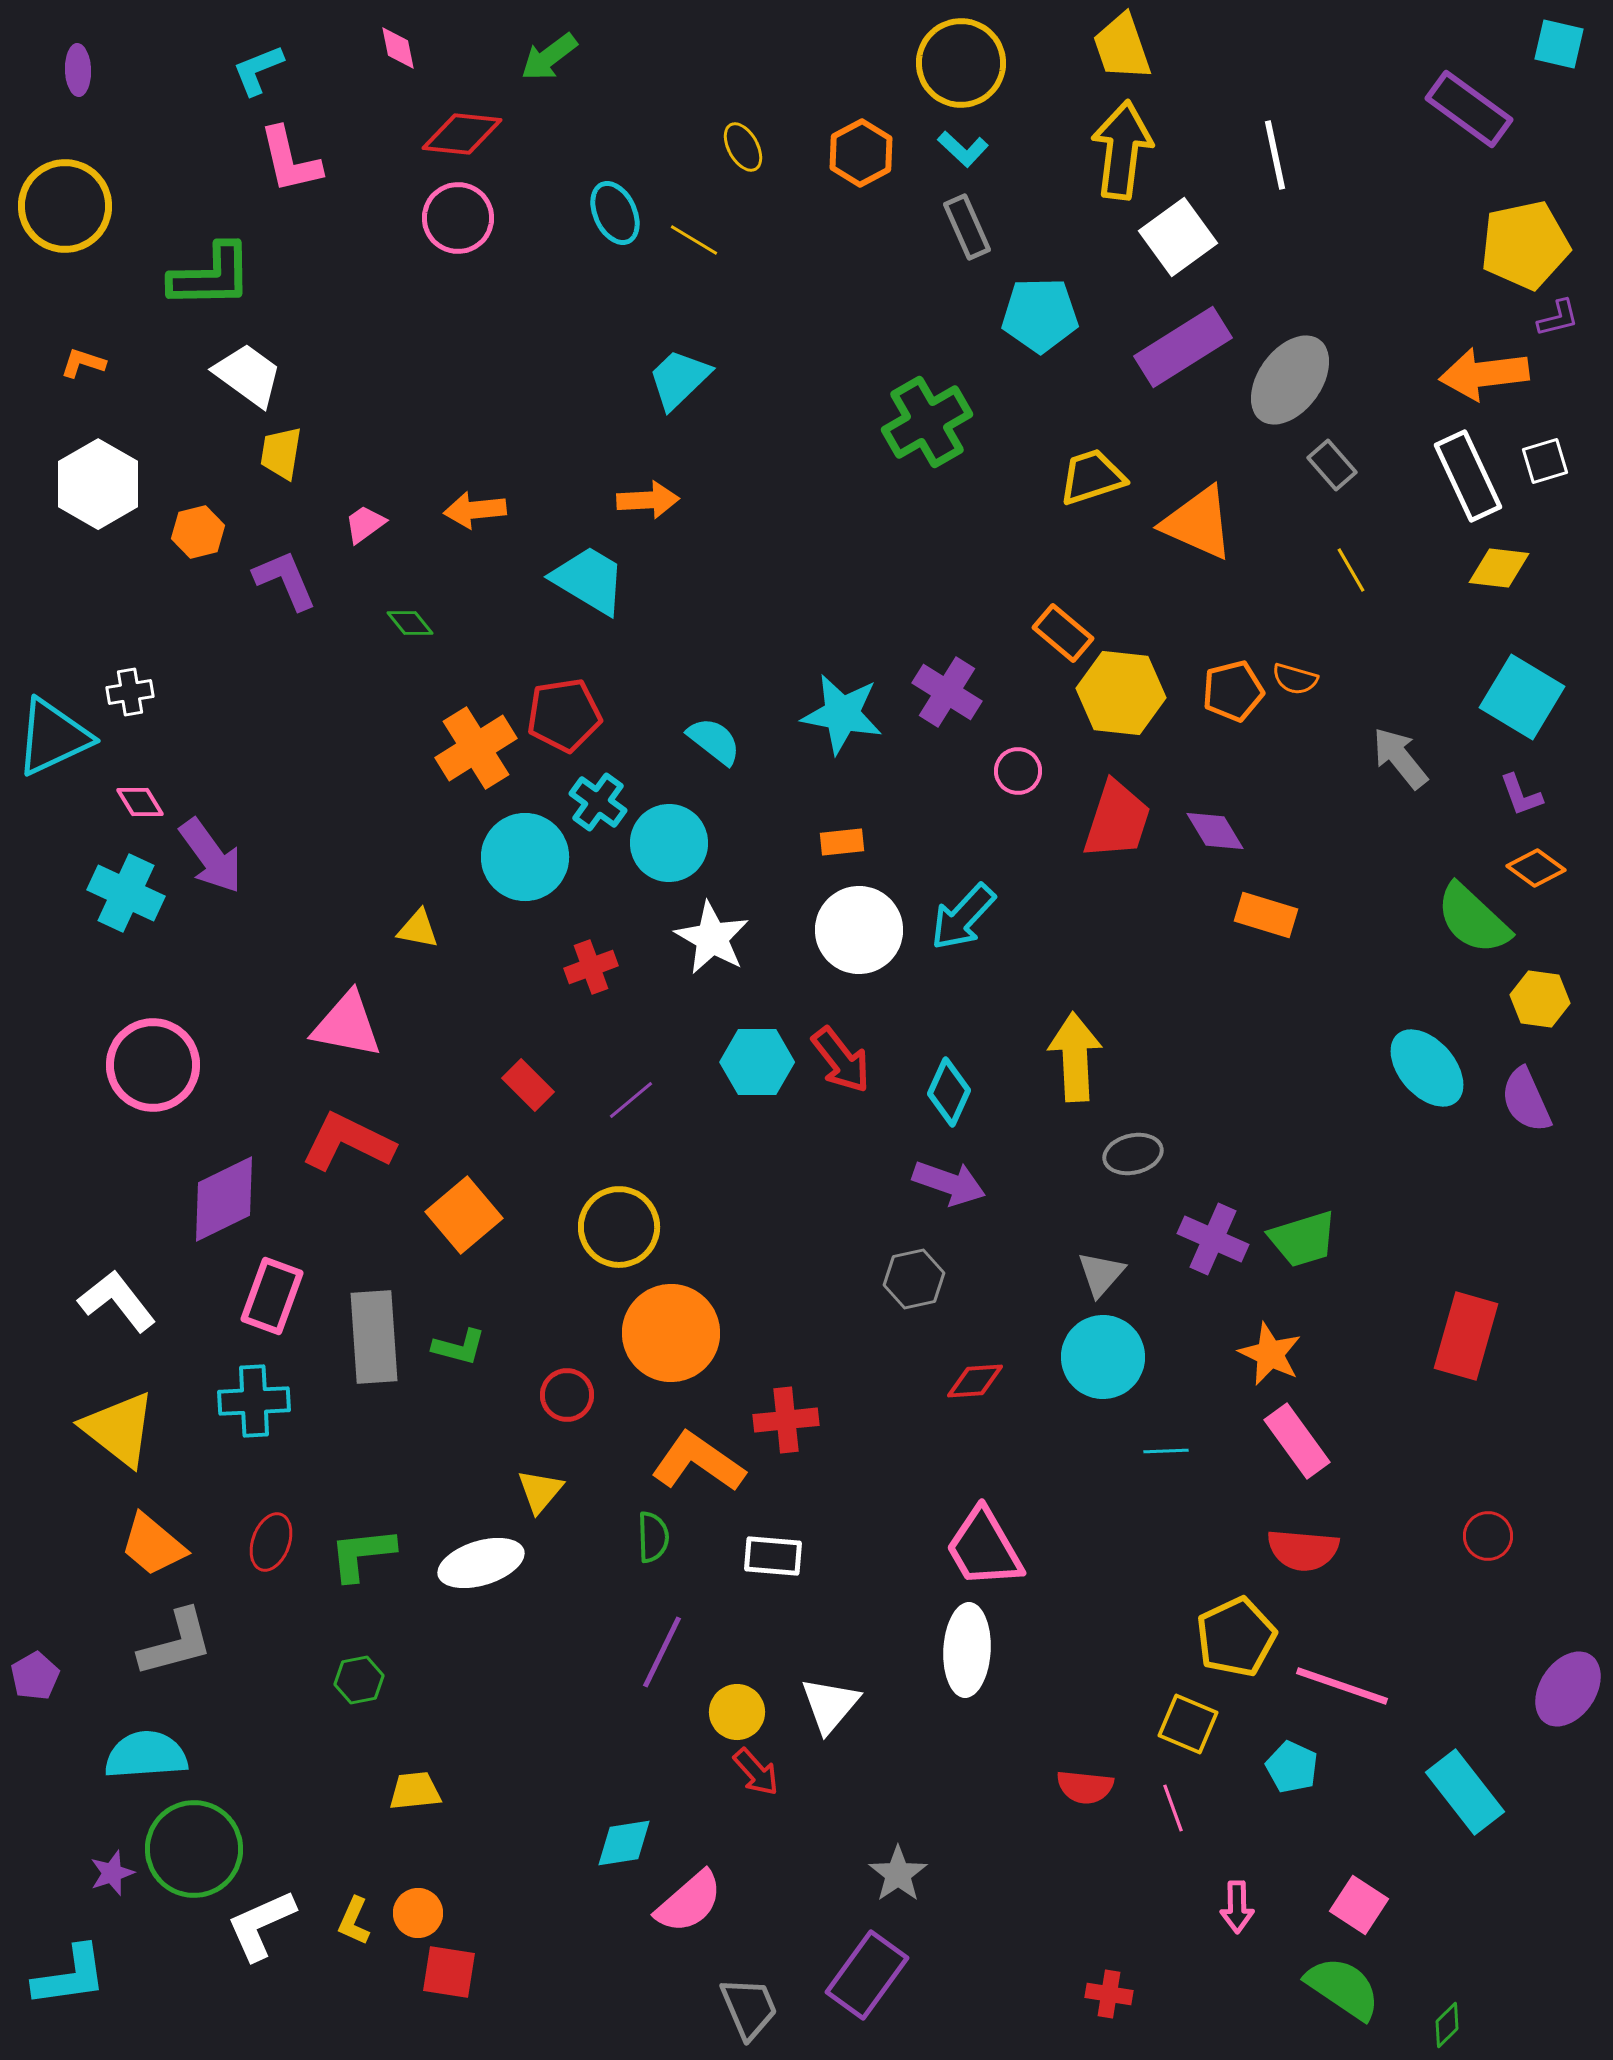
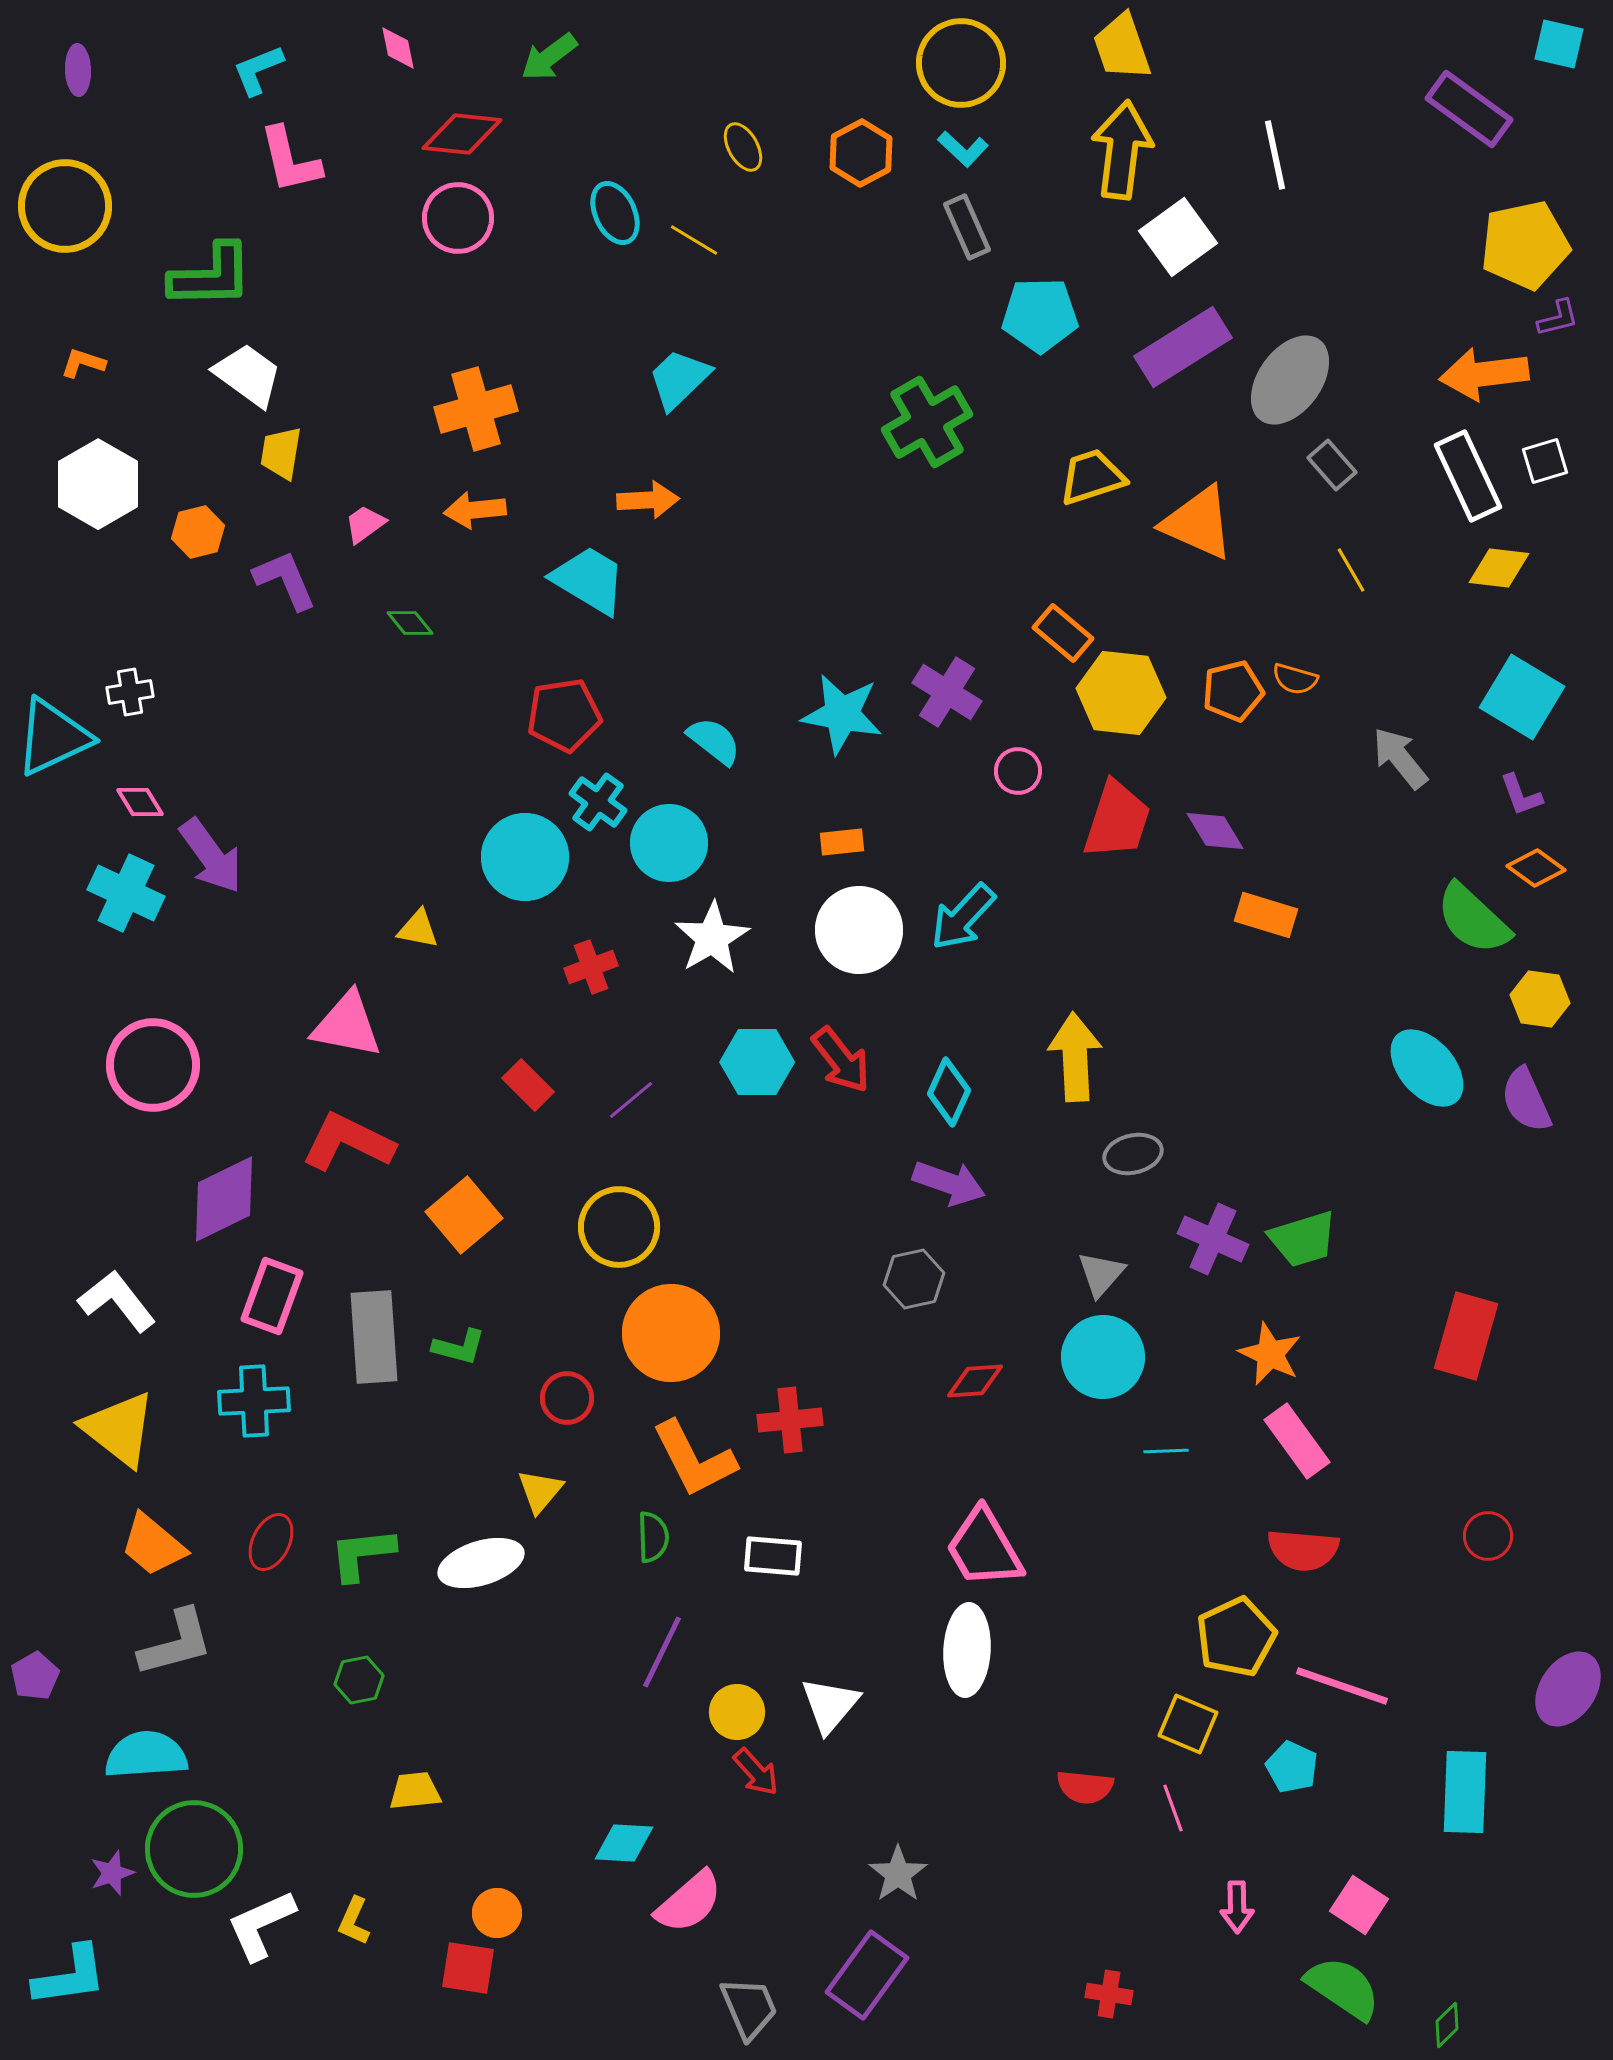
orange cross at (476, 748): moved 339 px up; rotated 16 degrees clockwise
white star at (712, 938): rotated 12 degrees clockwise
red circle at (567, 1395): moved 3 px down
red cross at (786, 1420): moved 4 px right
orange L-shape at (698, 1462): moved 4 px left, 3 px up; rotated 152 degrees counterclockwise
red ellipse at (271, 1542): rotated 6 degrees clockwise
cyan rectangle at (1465, 1792): rotated 40 degrees clockwise
cyan diamond at (624, 1843): rotated 12 degrees clockwise
orange circle at (418, 1913): moved 79 px right
red square at (449, 1972): moved 19 px right, 4 px up
